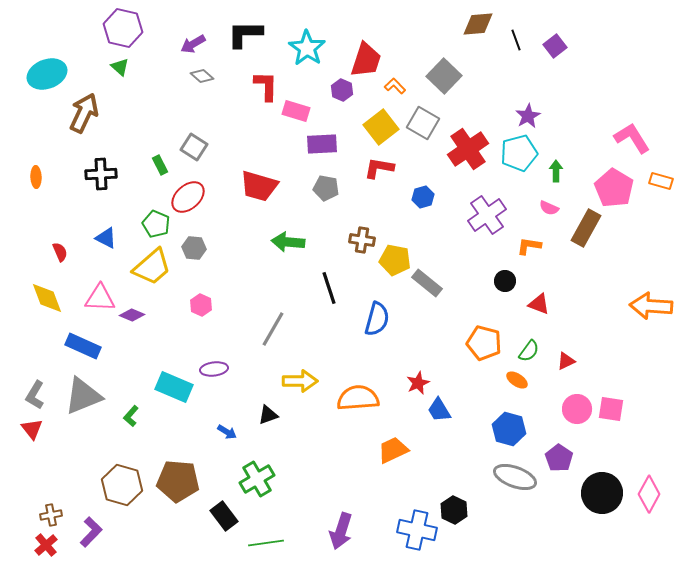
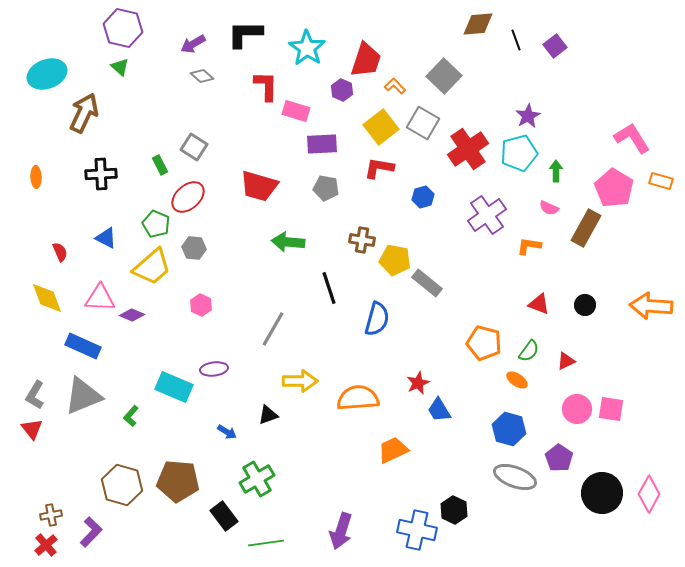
black circle at (505, 281): moved 80 px right, 24 px down
